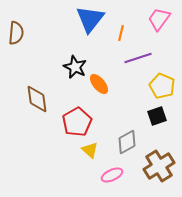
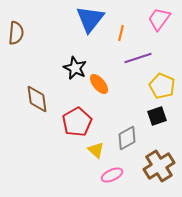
black star: moved 1 px down
gray diamond: moved 4 px up
yellow triangle: moved 6 px right
